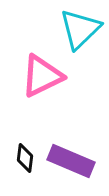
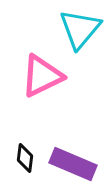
cyan triangle: rotated 6 degrees counterclockwise
purple rectangle: moved 2 px right, 3 px down
